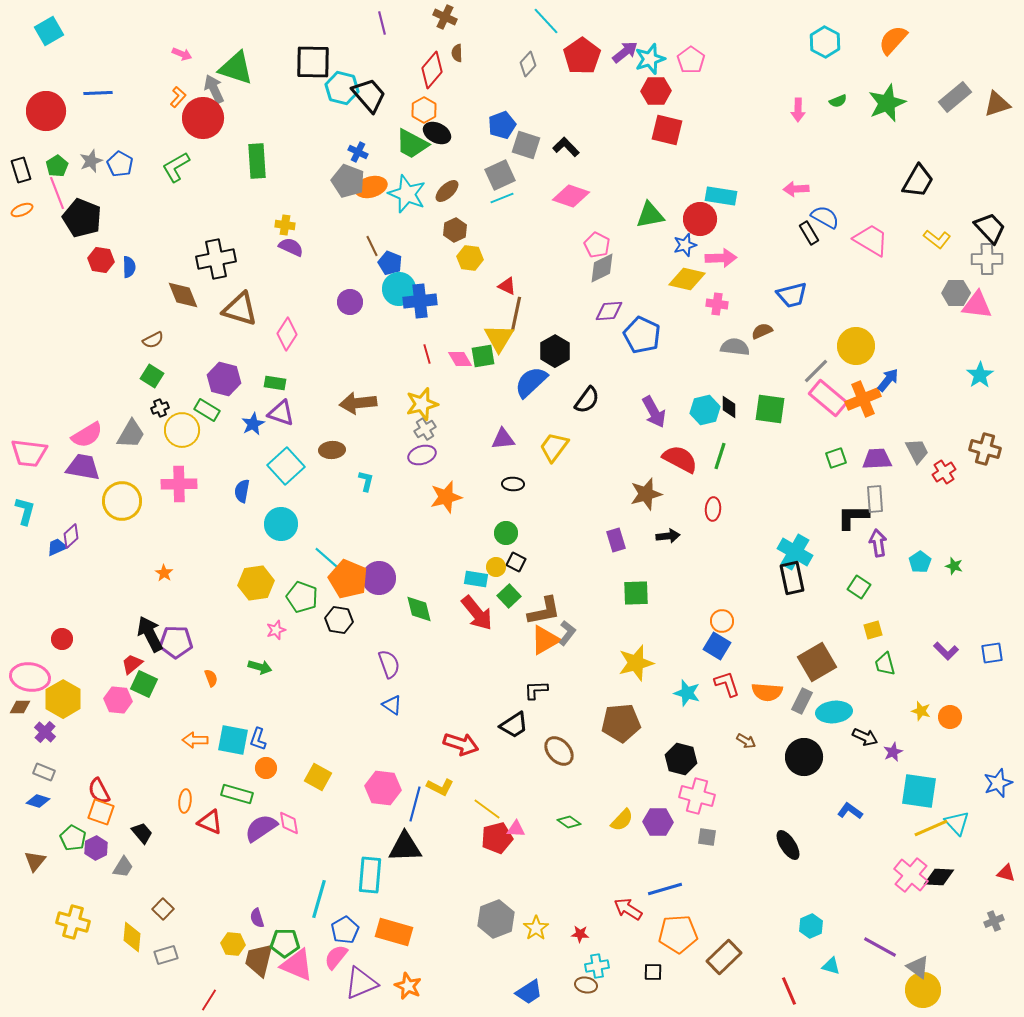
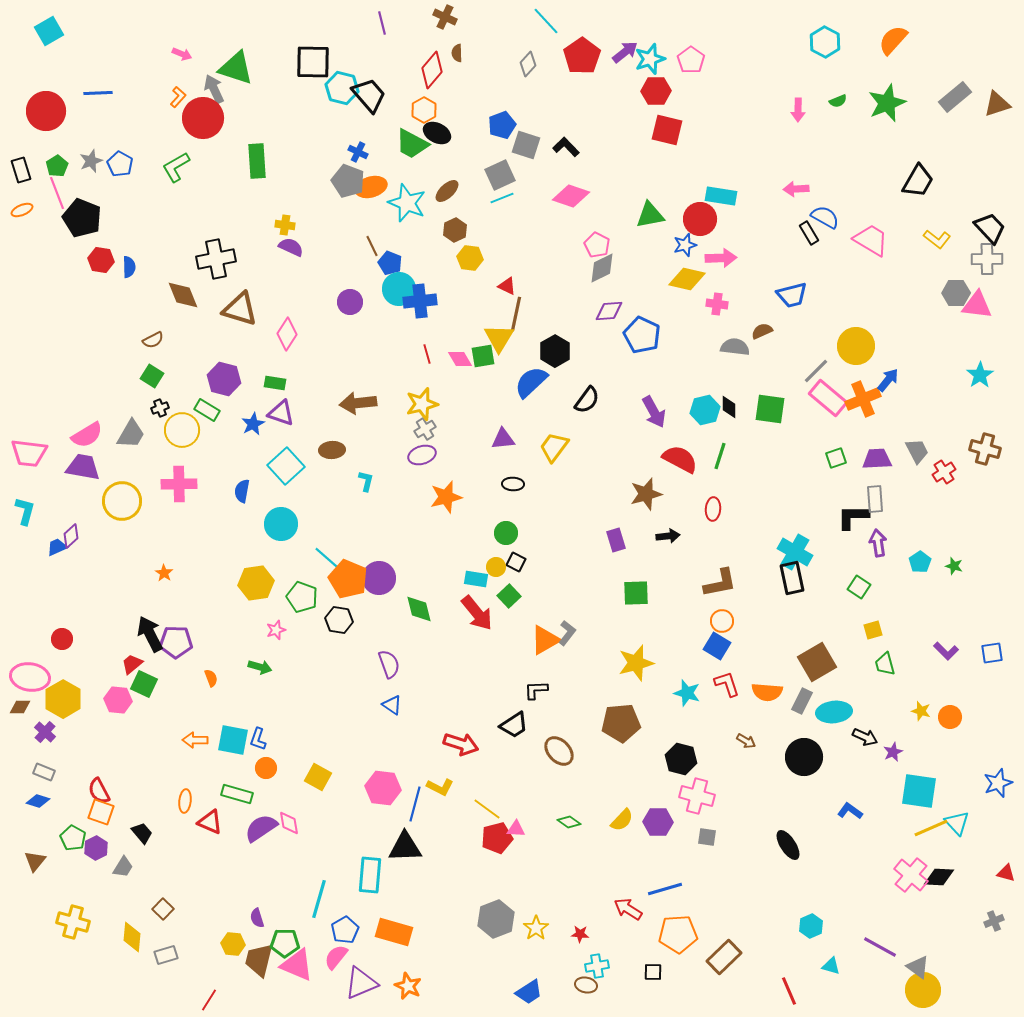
cyan star at (407, 194): moved 9 px down
brown L-shape at (544, 611): moved 176 px right, 28 px up
